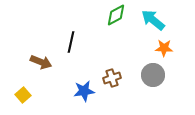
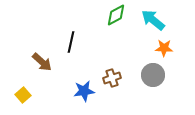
brown arrow: moved 1 px right; rotated 20 degrees clockwise
